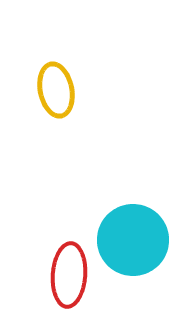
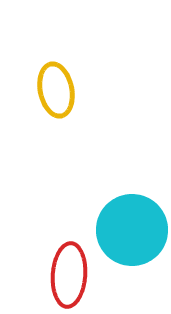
cyan circle: moved 1 px left, 10 px up
